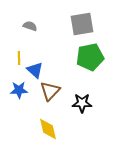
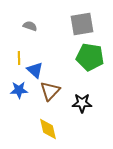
green pentagon: rotated 20 degrees clockwise
